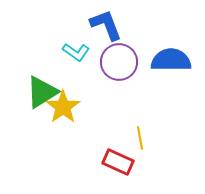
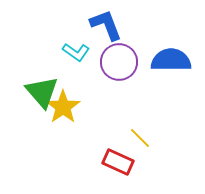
green triangle: rotated 39 degrees counterclockwise
yellow line: rotated 35 degrees counterclockwise
